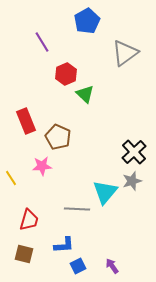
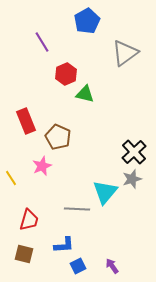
green triangle: rotated 30 degrees counterclockwise
pink star: rotated 18 degrees counterclockwise
gray star: moved 2 px up
